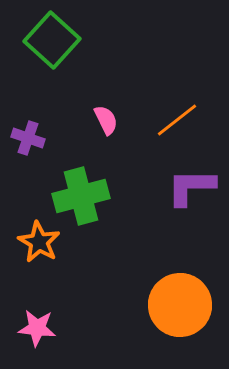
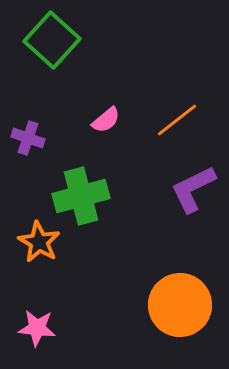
pink semicircle: rotated 76 degrees clockwise
purple L-shape: moved 2 px right, 2 px down; rotated 26 degrees counterclockwise
